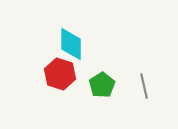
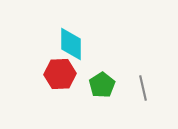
red hexagon: rotated 20 degrees counterclockwise
gray line: moved 1 px left, 2 px down
